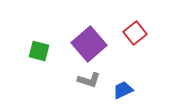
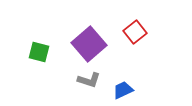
red square: moved 1 px up
green square: moved 1 px down
